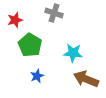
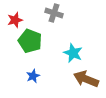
green pentagon: moved 4 px up; rotated 10 degrees counterclockwise
cyan star: rotated 18 degrees clockwise
blue star: moved 4 px left
